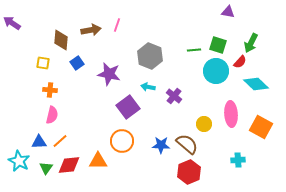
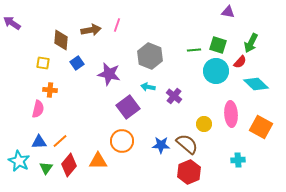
pink semicircle: moved 14 px left, 6 px up
red diamond: rotated 45 degrees counterclockwise
